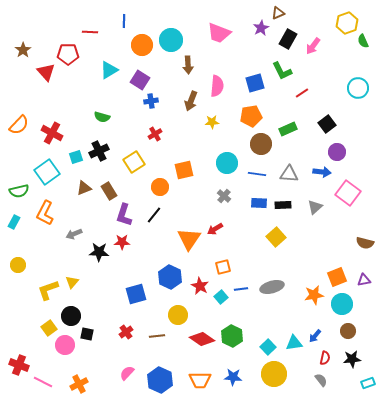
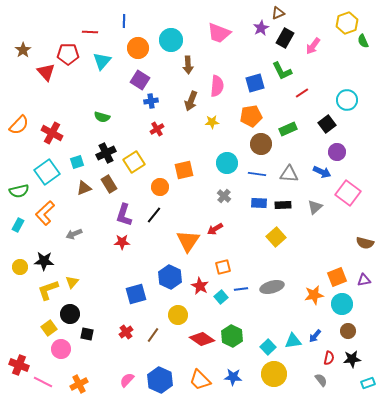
black rectangle at (288, 39): moved 3 px left, 1 px up
orange circle at (142, 45): moved 4 px left, 3 px down
cyan triangle at (109, 70): moved 7 px left, 9 px up; rotated 18 degrees counterclockwise
cyan circle at (358, 88): moved 11 px left, 12 px down
red cross at (155, 134): moved 2 px right, 5 px up
black cross at (99, 151): moved 7 px right, 2 px down
cyan square at (76, 157): moved 1 px right, 5 px down
blue arrow at (322, 172): rotated 18 degrees clockwise
brown rectangle at (109, 191): moved 7 px up
orange L-shape at (45, 213): rotated 20 degrees clockwise
cyan rectangle at (14, 222): moved 4 px right, 3 px down
orange triangle at (189, 239): moved 1 px left, 2 px down
black star at (99, 252): moved 55 px left, 9 px down
yellow circle at (18, 265): moved 2 px right, 2 px down
black circle at (71, 316): moved 1 px left, 2 px up
brown line at (157, 336): moved 4 px left, 1 px up; rotated 49 degrees counterclockwise
cyan triangle at (294, 343): moved 1 px left, 2 px up
pink circle at (65, 345): moved 4 px left, 4 px down
red semicircle at (325, 358): moved 4 px right
pink semicircle at (127, 373): moved 7 px down
orange trapezoid at (200, 380): rotated 45 degrees clockwise
